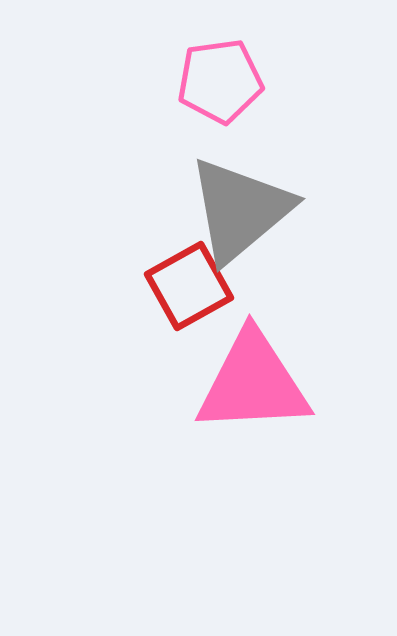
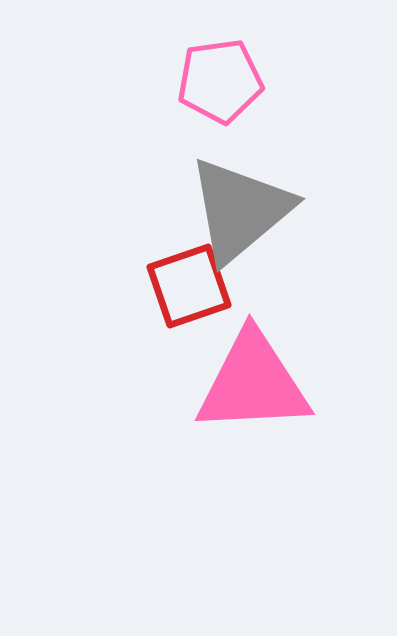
red square: rotated 10 degrees clockwise
